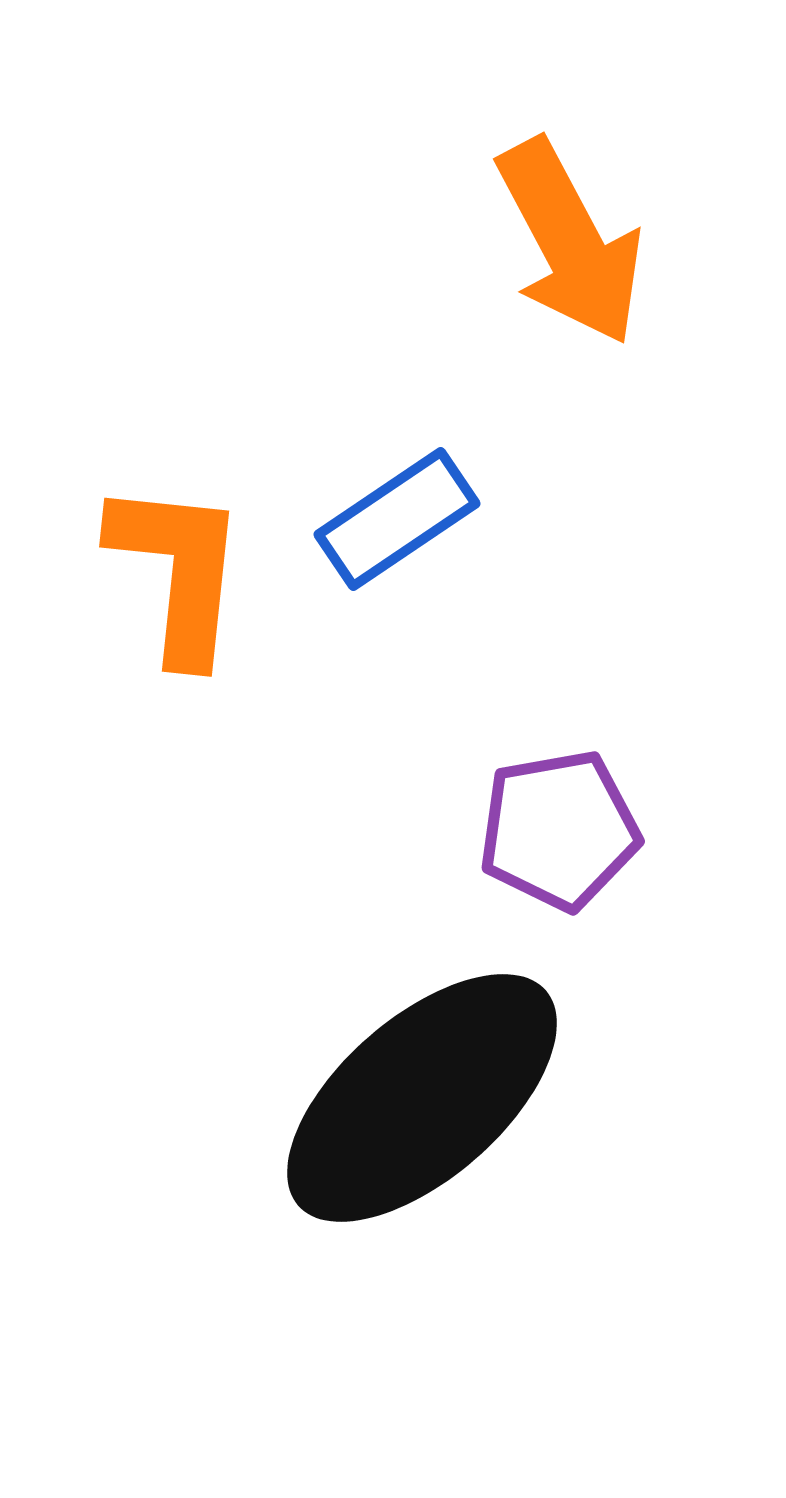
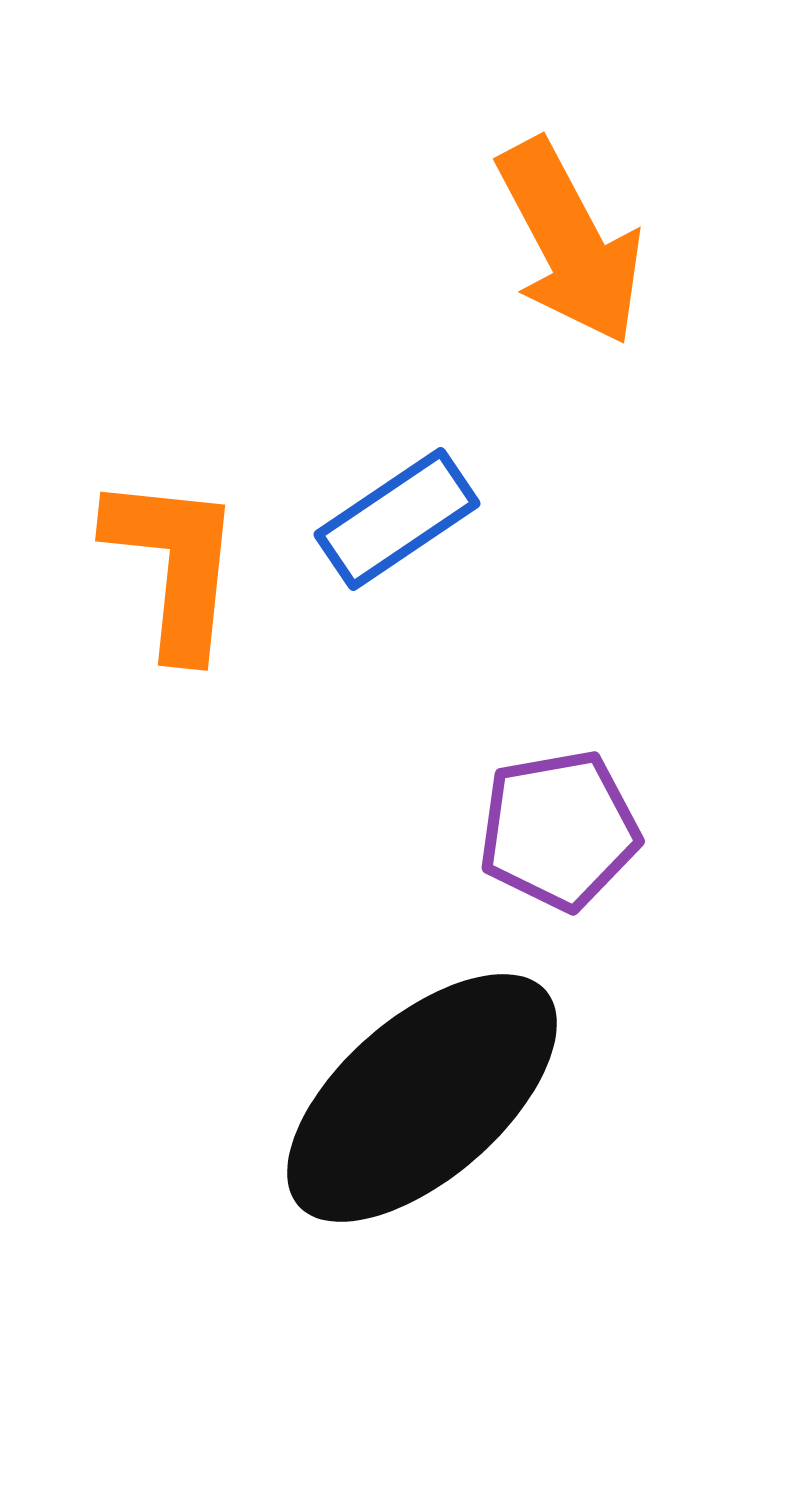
orange L-shape: moved 4 px left, 6 px up
